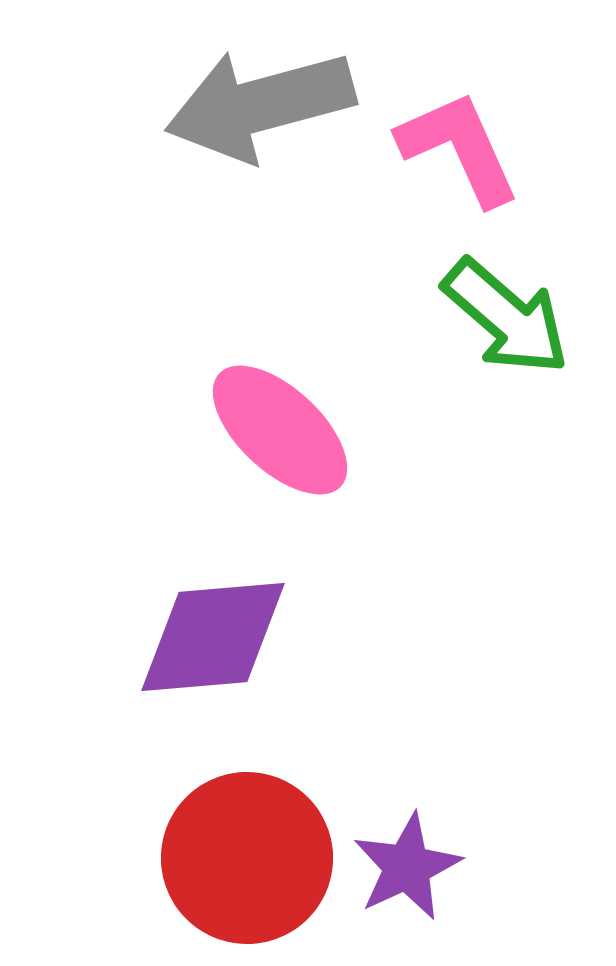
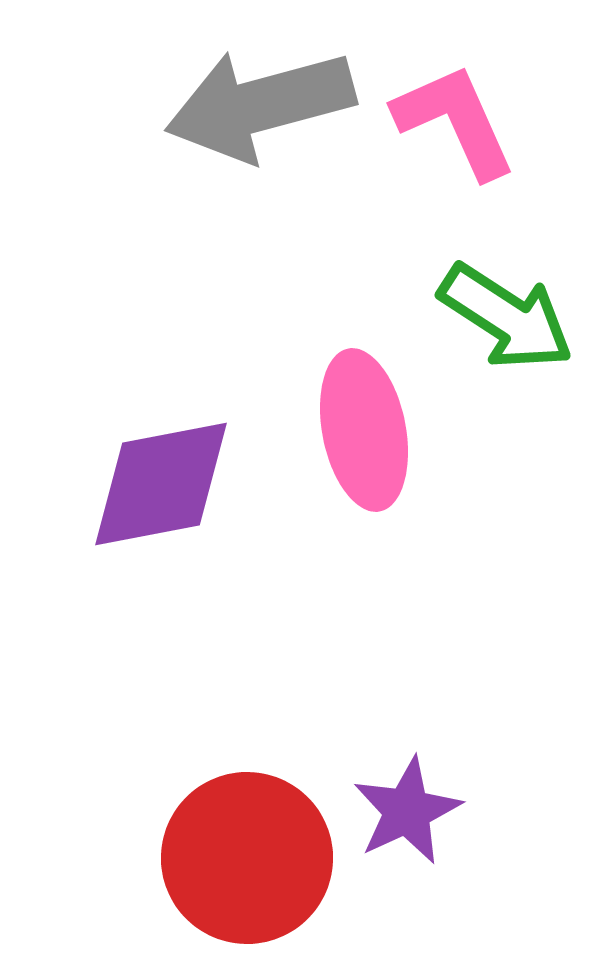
pink L-shape: moved 4 px left, 27 px up
green arrow: rotated 8 degrees counterclockwise
pink ellipse: moved 84 px right; rotated 36 degrees clockwise
purple diamond: moved 52 px left, 153 px up; rotated 6 degrees counterclockwise
purple star: moved 56 px up
